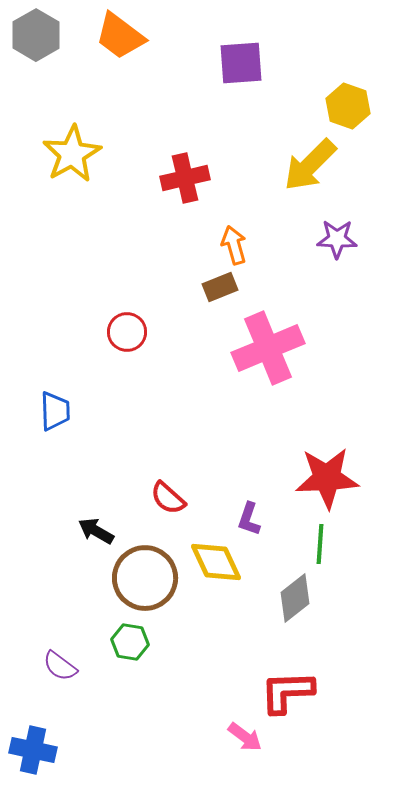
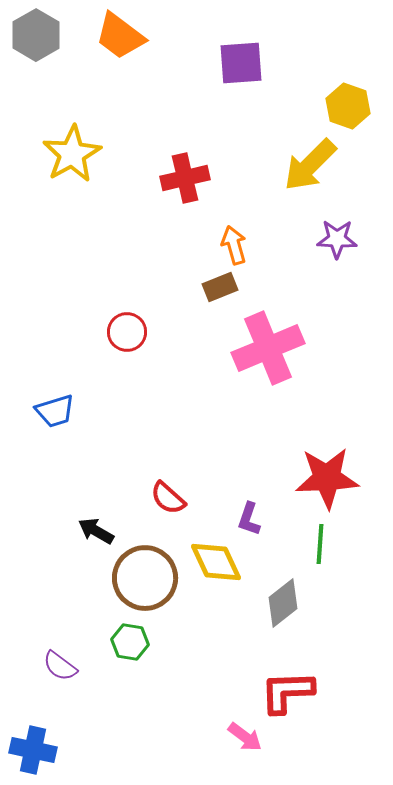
blue trapezoid: rotated 75 degrees clockwise
gray diamond: moved 12 px left, 5 px down
